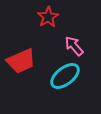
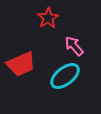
red star: moved 1 px down
red trapezoid: moved 3 px down
